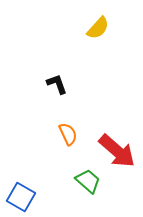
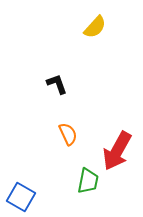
yellow semicircle: moved 3 px left, 1 px up
red arrow: rotated 78 degrees clockwise
green trapezoid: rotated 60 degrees clockwise
